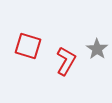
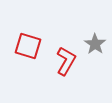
gray star: moved 2 px left, 5 px up
